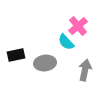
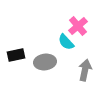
gray ellipse: moved 1 px up
